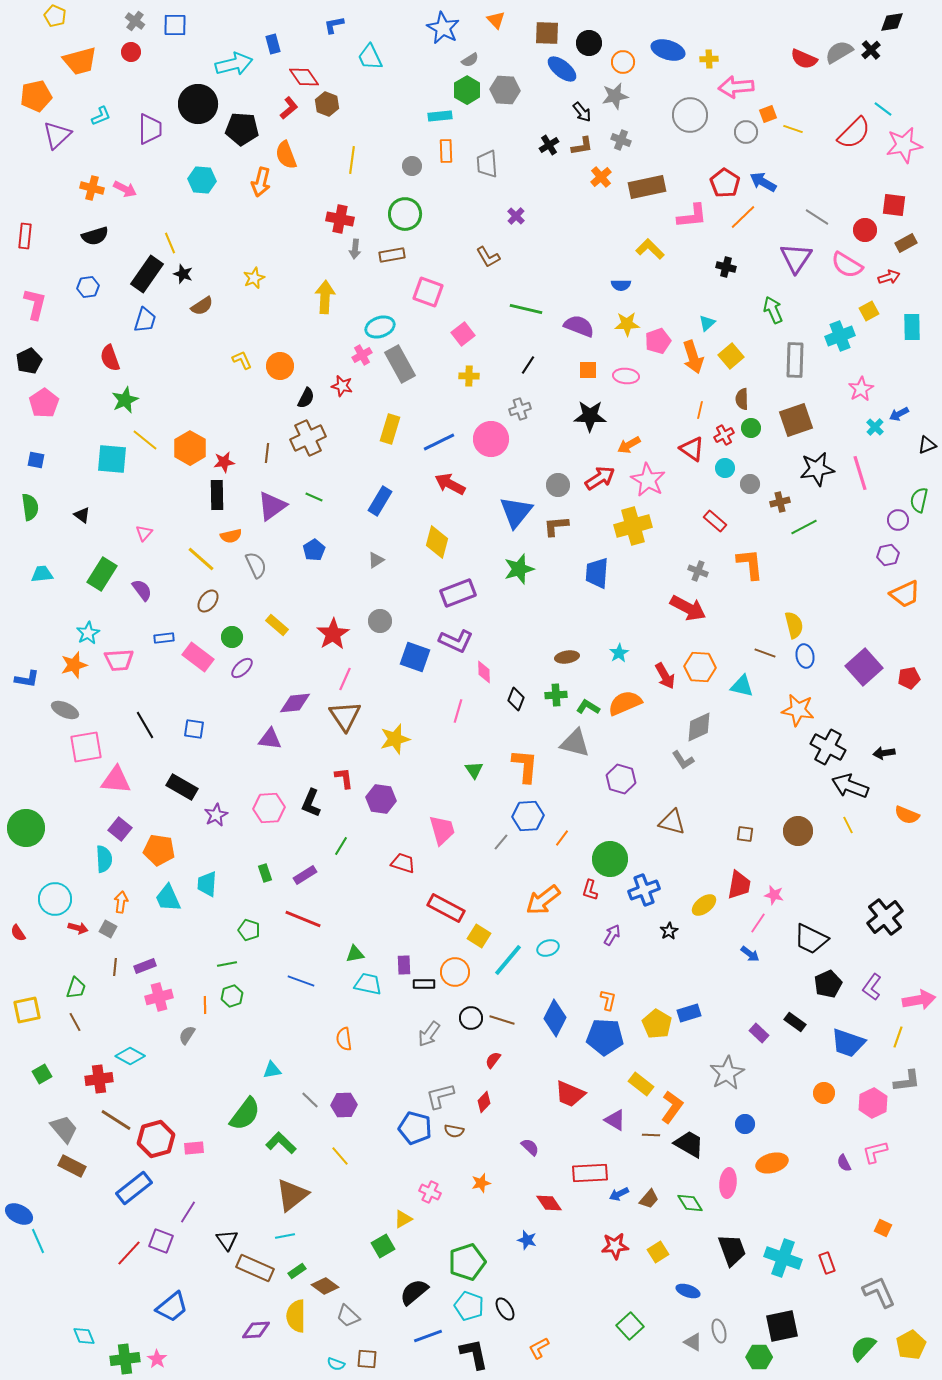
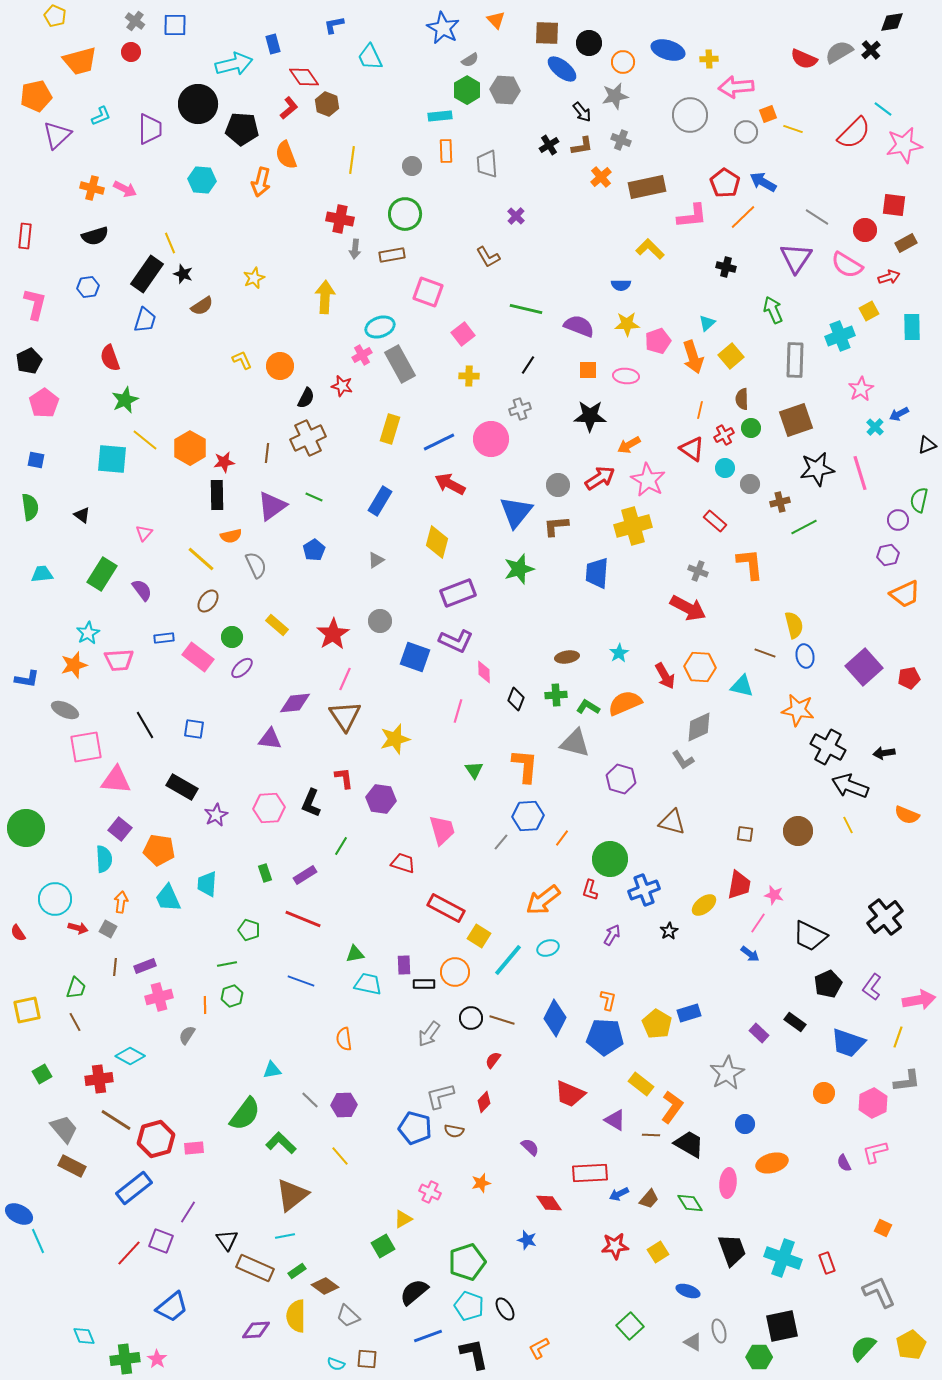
black trapezoid at (811, 939): moved 1 px left, 3 px up
